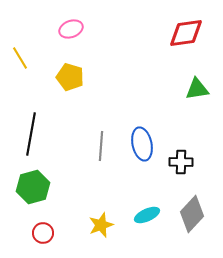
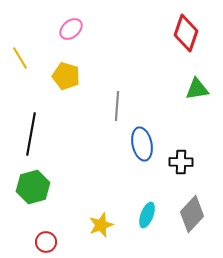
pink ellipse: rotated 20 degrees counterclockwise
red diamond: rotated 63 degrees counterclockwise
yellow pentagon: moved 4 px left, 1 px up
gray line: moved 16 px right, 40 px up
cyan ellipse: rotated 45 degrees counterclockwise
red circle: moved 3 px right, 9 px down
